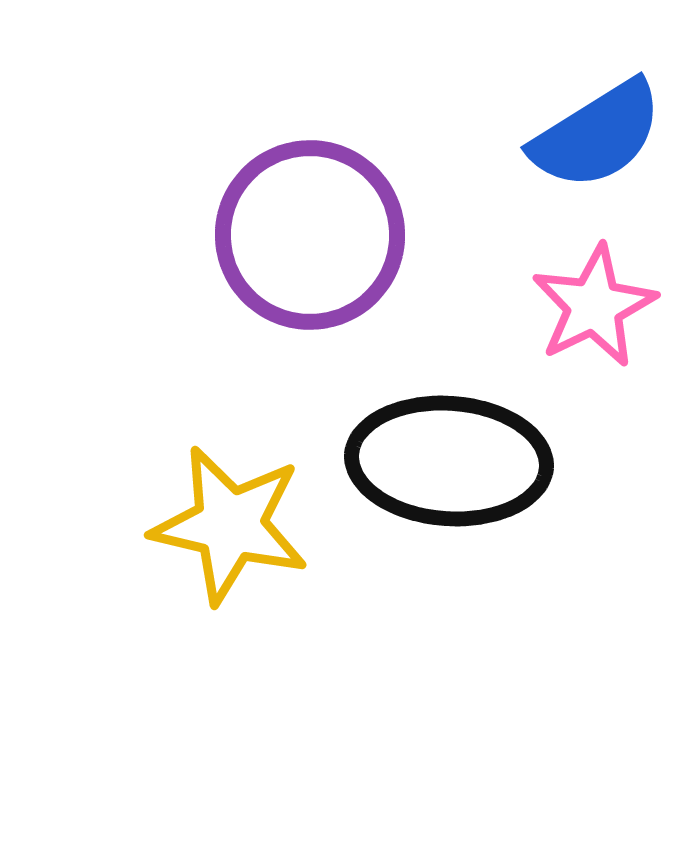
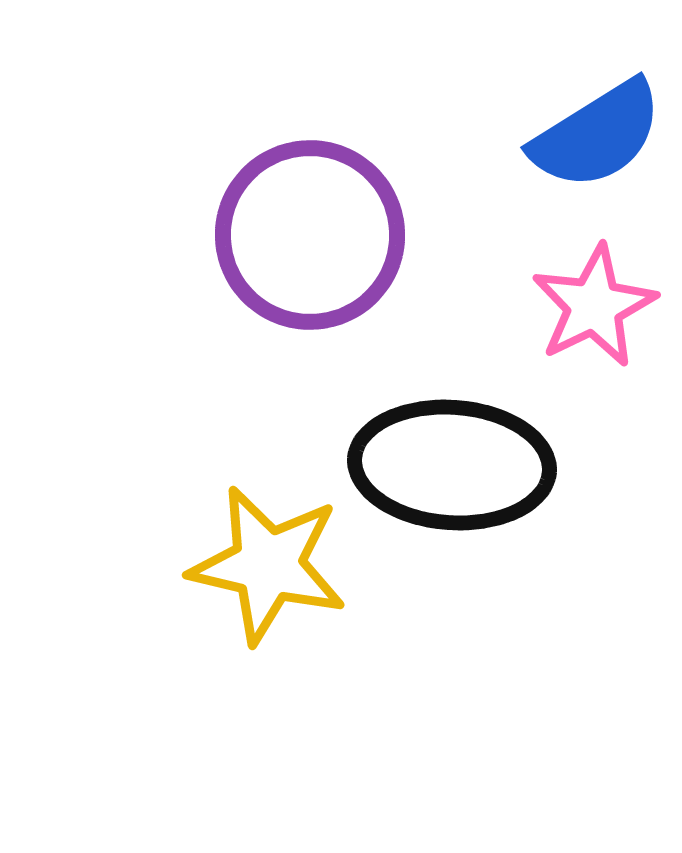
black ellipse: moved 3 px right, 4 px down
yellow star: moved 38 px right, 40 px down
